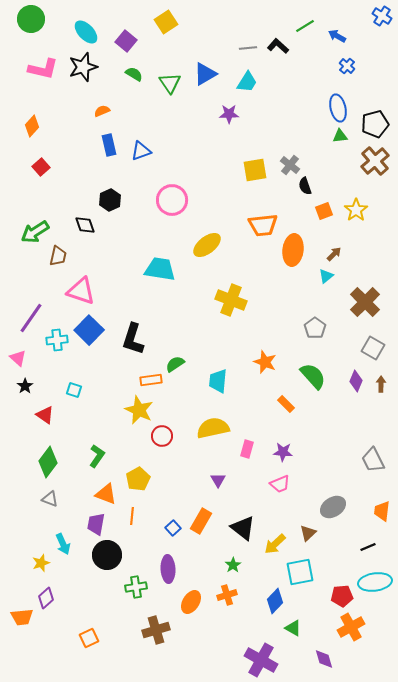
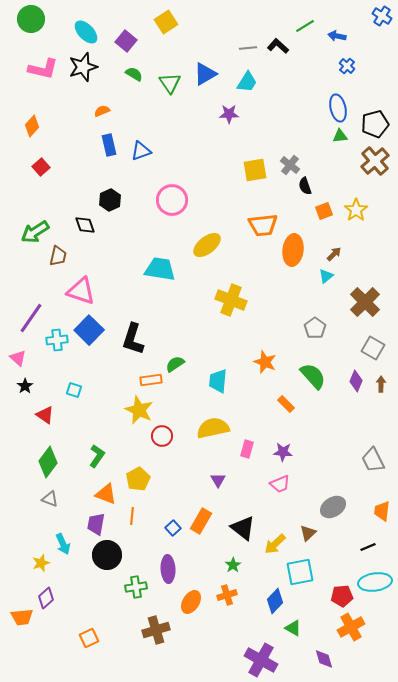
blue arrow at (337, 36): rotated 18 degrees counterclockwise
